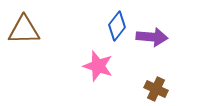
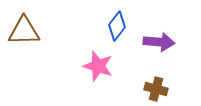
brown triangle: moved 1 px down
purple arrow: moved 7 px right, 5 px down
brown cross: rotated 10 degrees counterclockwise
